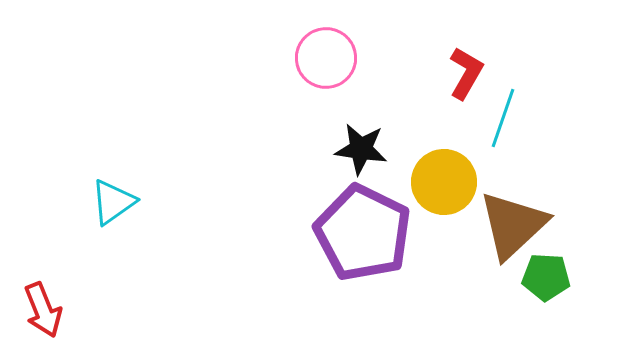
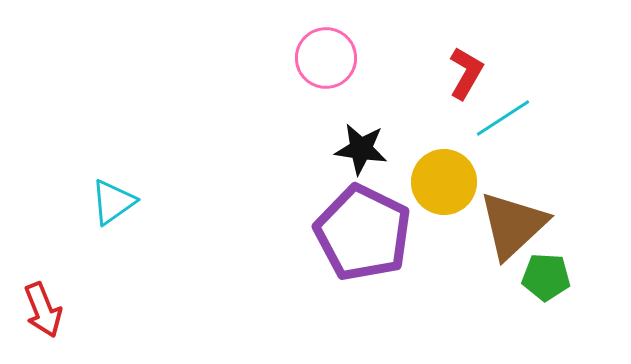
cyan line: rotated 38 degrees clockwise
